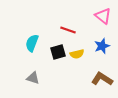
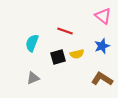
red line: moved 3 px left, 1 px down
black square: moved 5 px down
gray triangle: rotated 40 degrees counterclockwise
